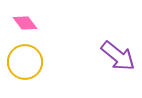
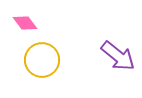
yellow circle: moved 17 px right, 2 px up
